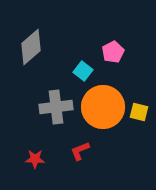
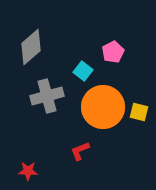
gray cross: moved 9 px left, 11 px up; rotated 8 degrees counterclockwise
red star: moved 7 px left, 12 px down
